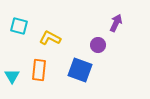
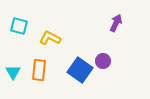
purple circle: moved 5 px right, 16 px down
blue square: rotated 15 degrees clockwise
cyan triangle: moved 1 px right, 4 px up
